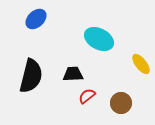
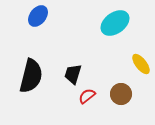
blue ellipse: moved 2 px right, 3 px up; rotated 10 degrees counterclockwise
cyan ellipse: moved 16 px right, 16 px up; rotated 64 degrees counterclockwise
black trapezoid: rotated 70 degrees counterclockwise
brown circle: moved 9 px up
